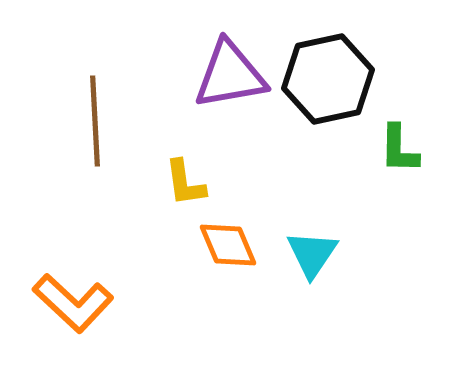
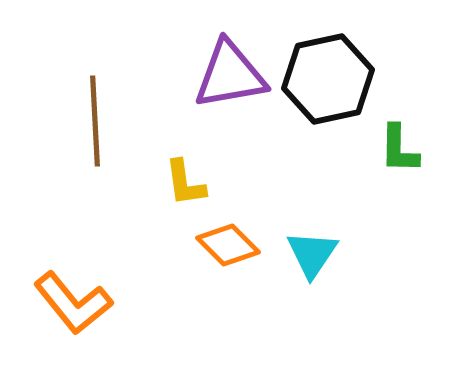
orange diamond: rotated 22 degrees counterclockwise
orange L-shape: rotated 8 degrees clockwise
